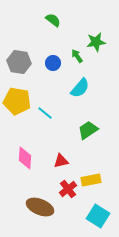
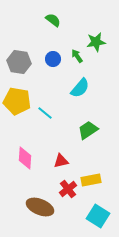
blue circle: moved 4 px up
